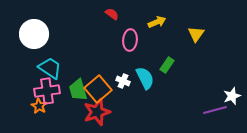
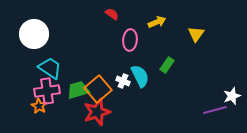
cyan semicircle: moved 5 px left, 2 px up
green trapezoid: rotated 90 degrees clockwise
